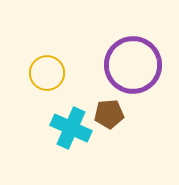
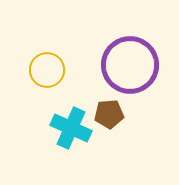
purple circle: moved 3 px left
yellow circle: moved 3 px up
